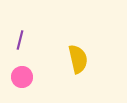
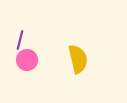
pink circle: moved 5 px right, 17 px up
